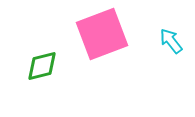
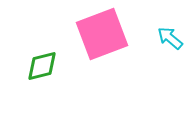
cyan arrow: moved 1 px left, 3 px up; rotated 12 degrees counterclockwise
